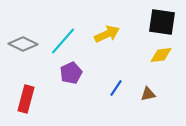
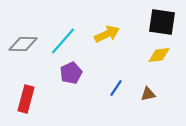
gray diamond: rotated 24 degrees counterclockwise
yellow diamond: moved 2 px left
